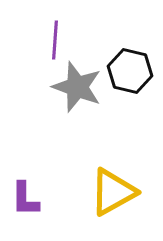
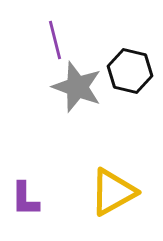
purple line: rotated 18 degrees counterclockwise
